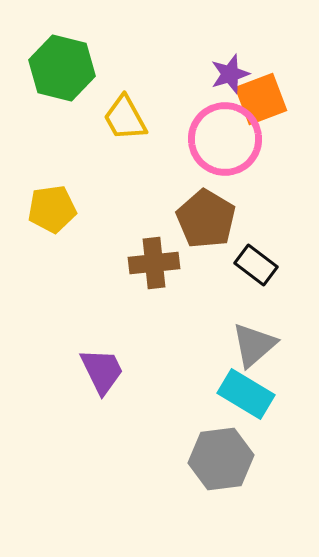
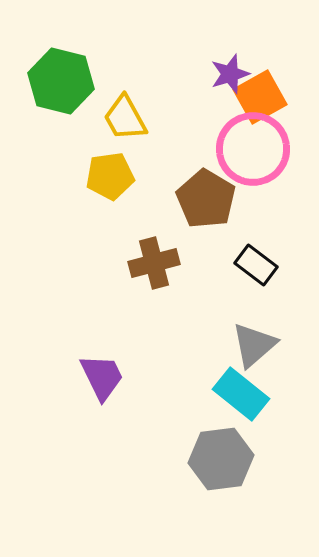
green hexagon: moved 1 px left, 13 px down
orange square: moved 1 px left, 2 px up; rotated 8 degrees counterclockwise
pink circle: moved 28 px right, 10 px down
yellow pentagon: moved 58 px right, 33 px up
brown pentagon: moved 20 px up
brown cross: rotated 9 degrees counterclockwise
purple trapezoid: moved 6 px down
cyan rectangle: moved 5 px left; rotated 8 degrees clockwise
